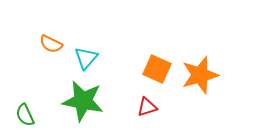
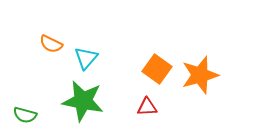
orange square: rotated 12 degrees clockwise
red triangle: rotated 15 degrees clockwise
green semicircle: rotated 50 degrees counterclockwise
